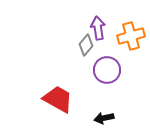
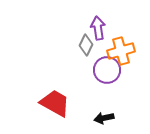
orange cross: moved 10 px left, 15 px down
gray diamond: rotated 15 degrees counterclockwise
red trapezoid: moved 3 px left, 4 px down
